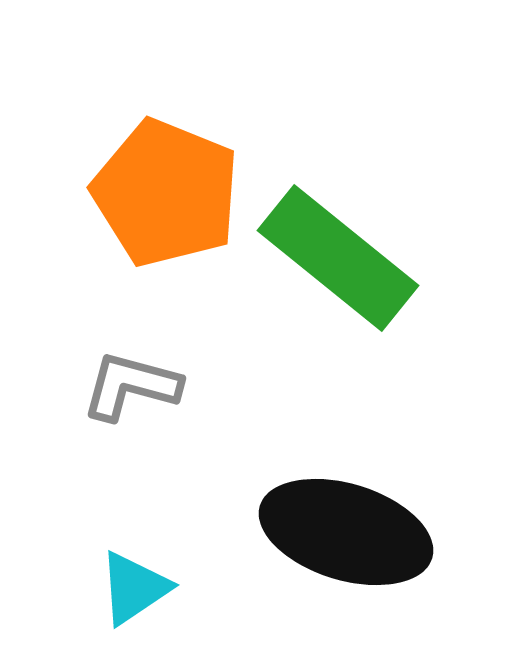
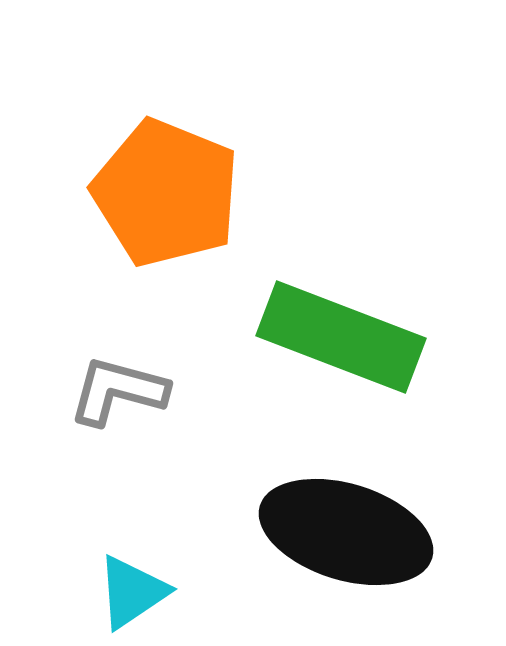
green rectangle: moved 3 px right, 79 px down; rotated 18 degrees counterclockwise
gray L-shape: moved 13 px left, 5 px down
cyan triangle: moved 2 px left, 4 px down
